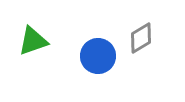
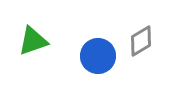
gray diamond: moved 3 px down
